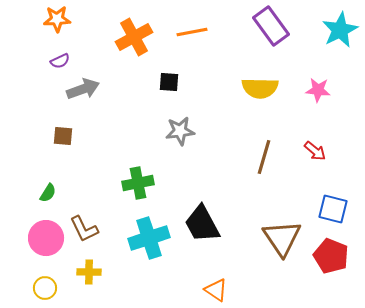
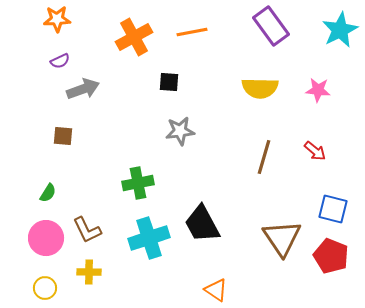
brown L-shape: moved 3 px right, 1 px down
